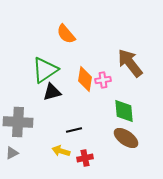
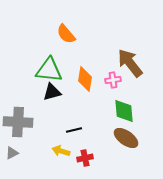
green triangle: moved 4 px right; rotated 40 degrees clockwise
pink cross: moved 10 px right
